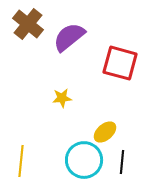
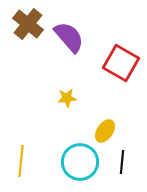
purple semicircle: rotated 88 degrees clockwise
red square: moved 1 px right; rotated 15 degrees clockwise
yellow star: moved 5 px right
yellow ellipse: moved 1 px up; rotated 15 degrees counterclockwise
cyan circle: moved 4 px left, 2 px down
